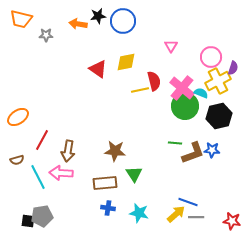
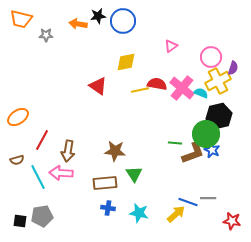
pink triangle: rotated 24 degrees clockwise
red triangle: moved 17 px down
red semicircle: moved 3 px right, 3 px down; rotated 66 degrees counterclockwise
green circle: moved 21 px right, 28 px down
blue star: rotated 21 degrees clockwise
gray line: moved 12 px right, 19 px up
black square: moved 8 px left
